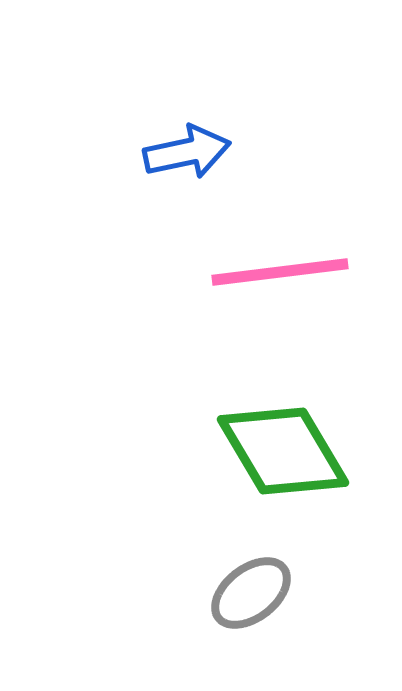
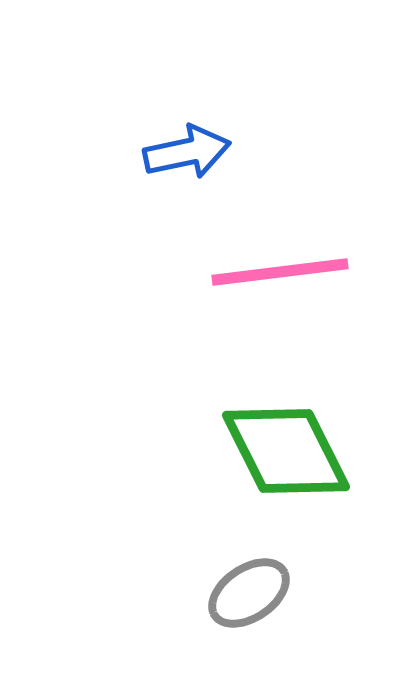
green diamond: moved 3 px right; rotated 4 degrees clockwise
gray ellipse: moved 2 px left; rotated 4 degrees clockwise
